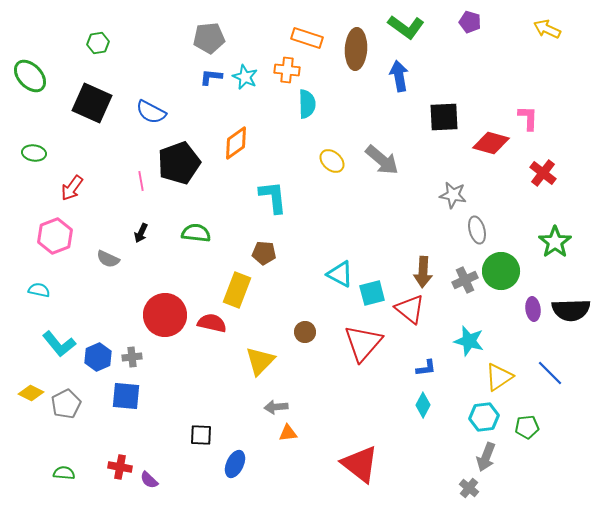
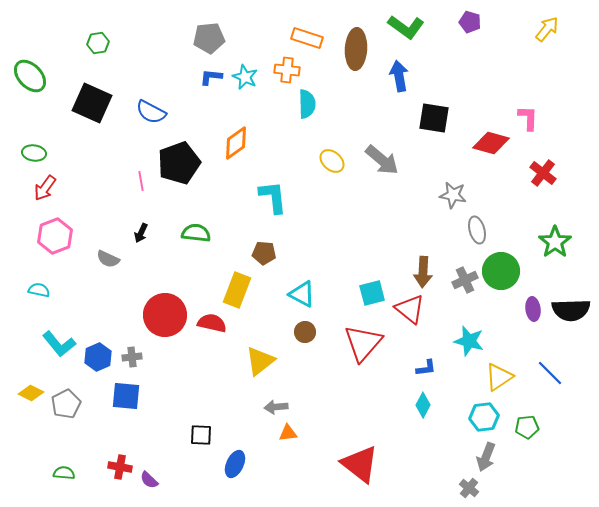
yellow arrow at (547, 29): rotated 104 degrees clockwise
black square at (444, 117): moved 10 px left, 1 px down; rotated 12 degrees clockwise
red arrow at (72, 188): moved 27 px left
cyan triangle at (340, 274): moved 38 px left, 20 px down
yellow triangle at (260, 361): rotated 8 degrees clockwise
